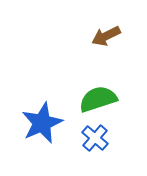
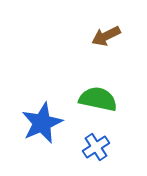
green semicircle: rotated 30 degrees clockwise
blue cross: moved 1 px right, 9 px down; rotated 16 degrees clockwise
